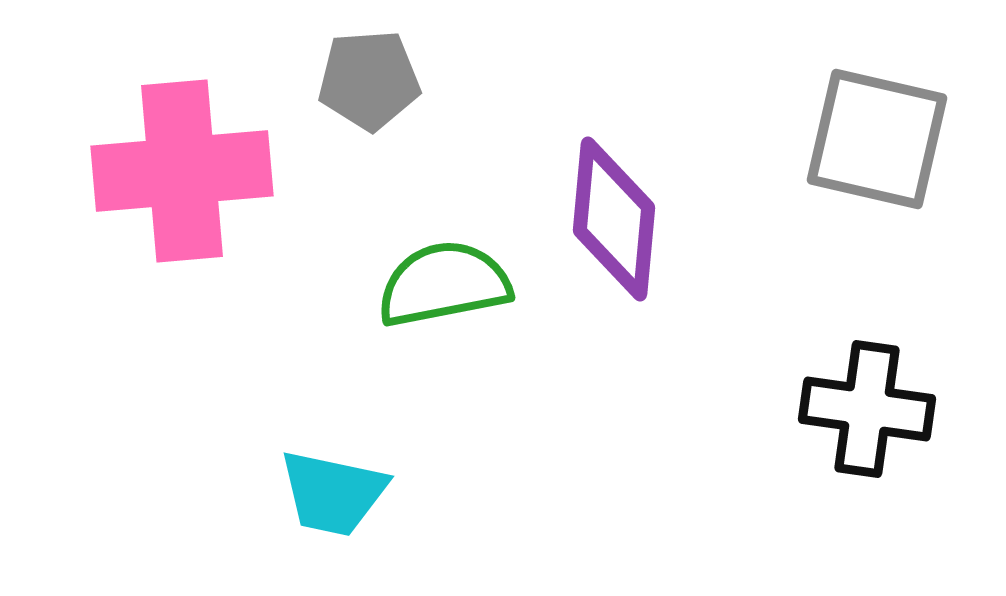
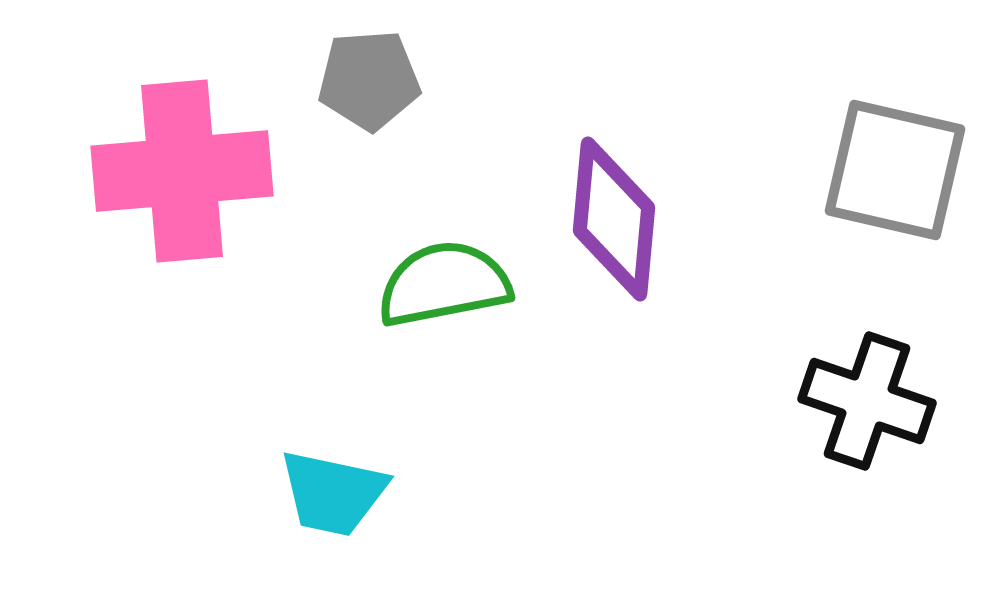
gray square: moved 18 px right, 31 px down
black cross: moved 8 px up; rotated 11 degrees clockwise
